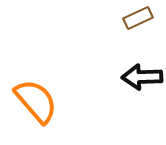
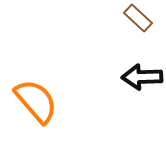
brown rectangle: rotated 68 degrees clockwise
